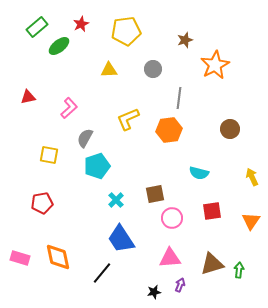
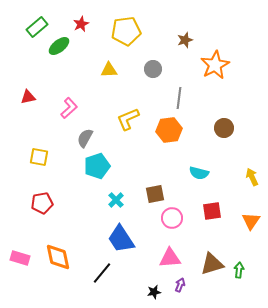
brown circle: moved 6 px left, 1 px up
yellow square: moved 10 px left, 2 px down
